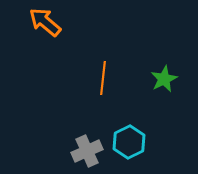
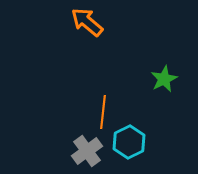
orange arrow: moved 42 px right
orange line: moved 34 px down
gray cross: rotated 12 degrees counterclockwise
